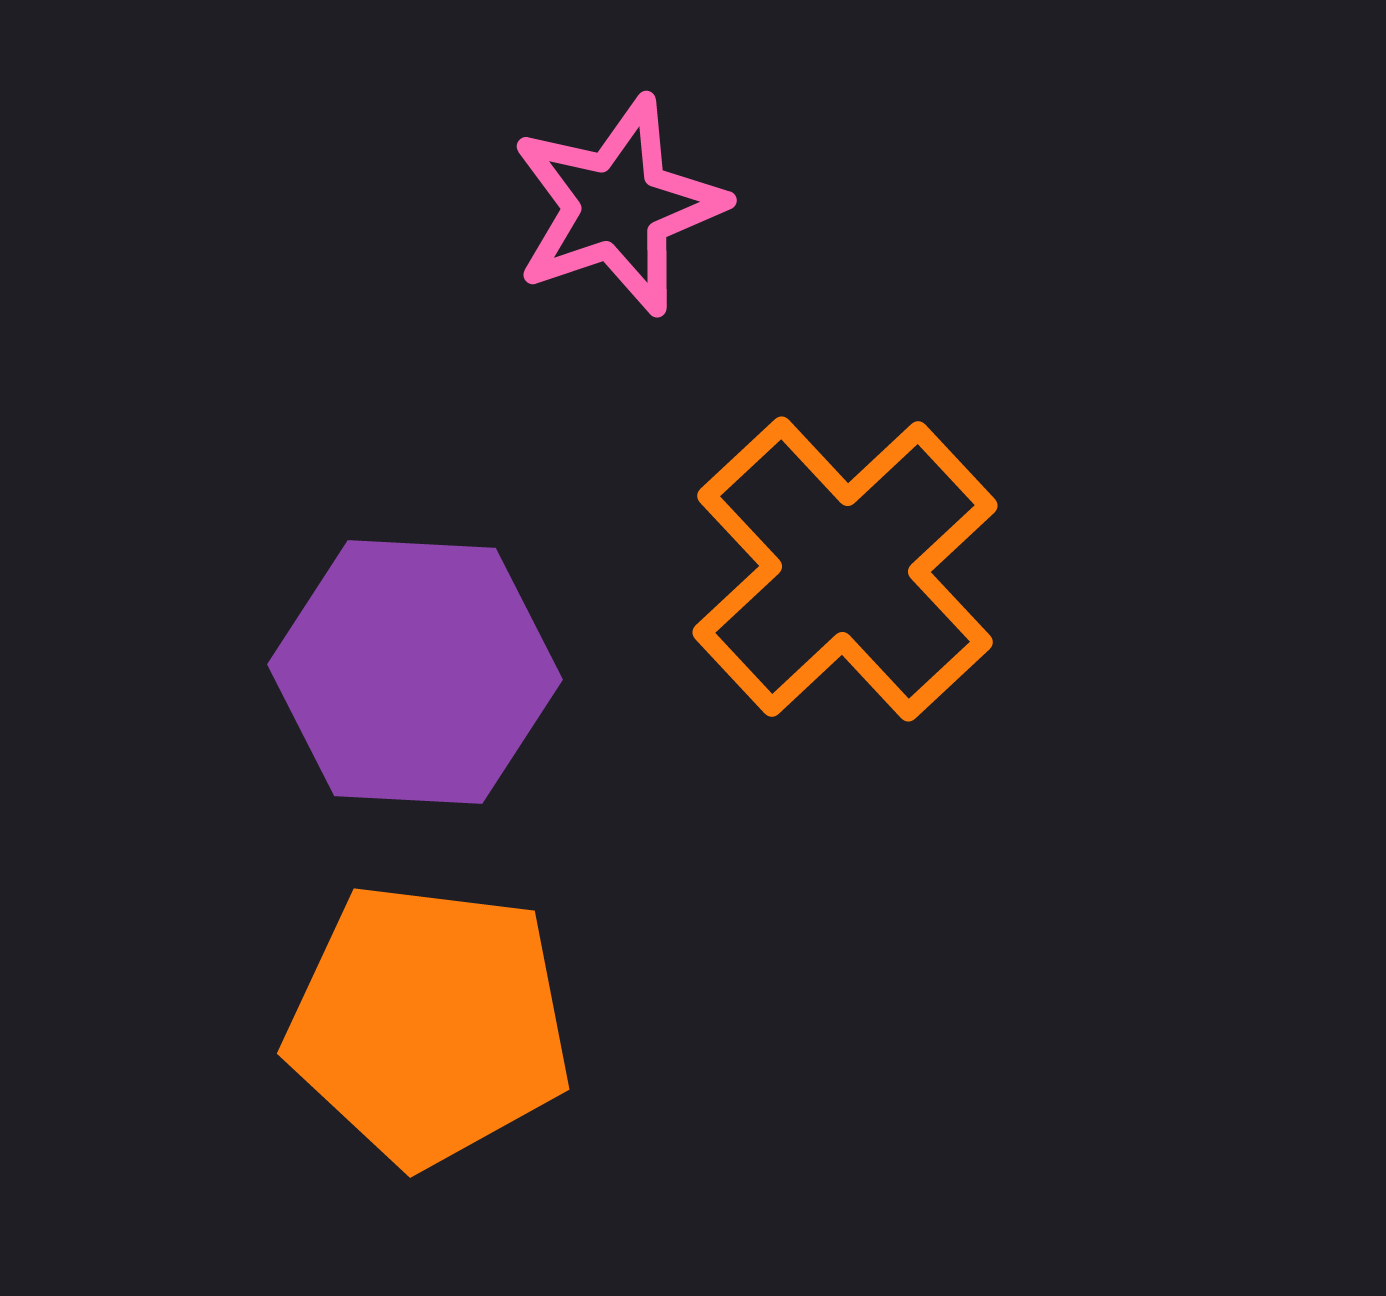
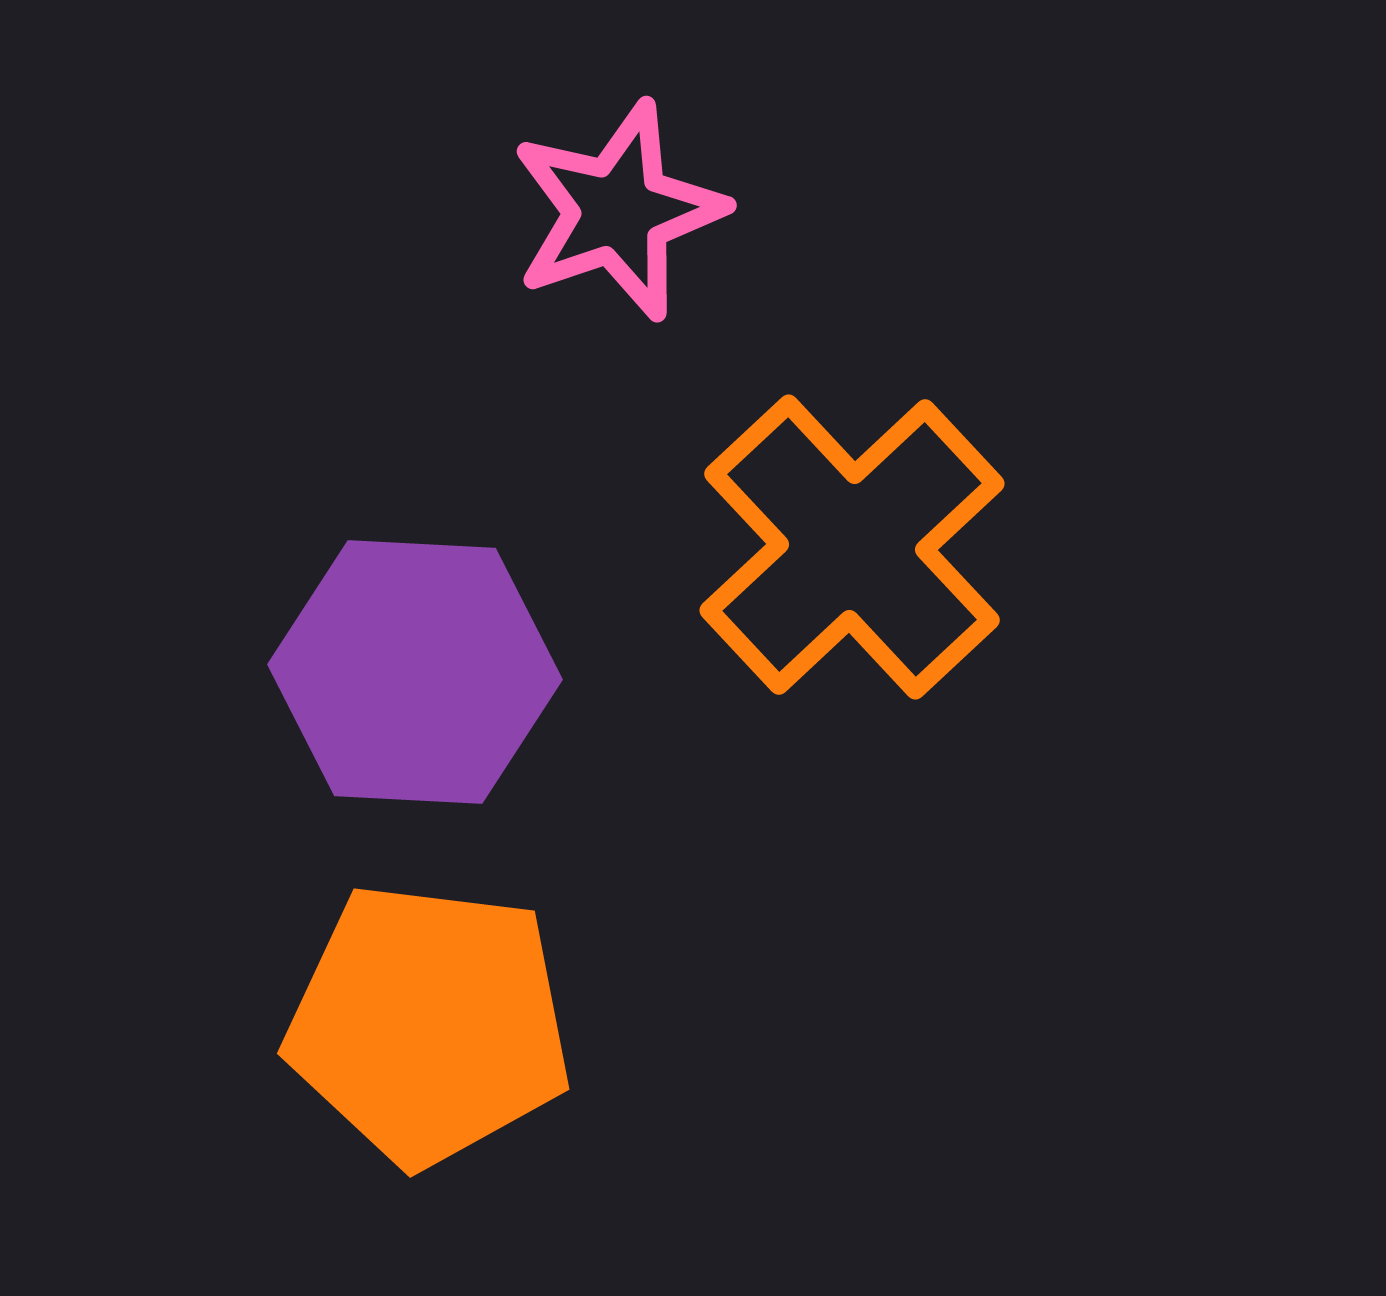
pink star: moved 5 px down
orange cross: moved 7 px right, 22 px up
